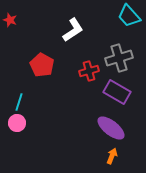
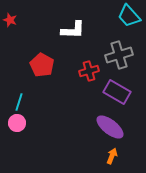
white L-shape: rotated 35 degrees clockwise
gray cross: moved 3 px up
purple ellipse: moved 1 px left, 1 px up
